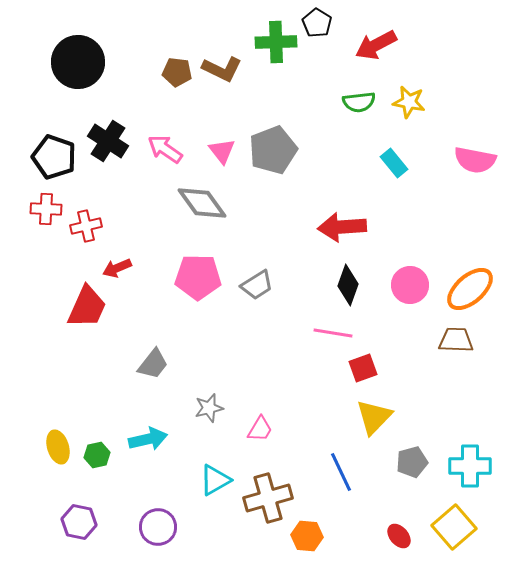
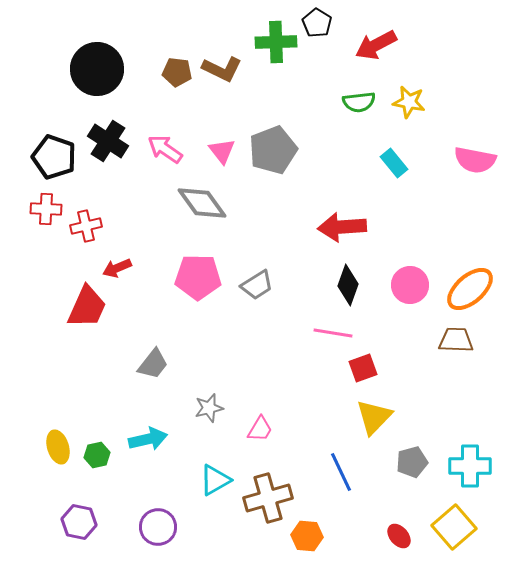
black circle at (78, 62): moved 19 px right, 7 px down
